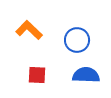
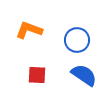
orange L-shape: rotated 24 degrees counterclockwise
blue semicircle: moved 2 px left; rotated 32 degrees clockwise
